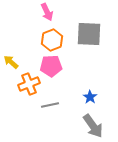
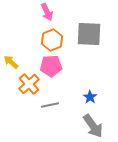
orange cross: rotated 20 degrees counterclockwise
